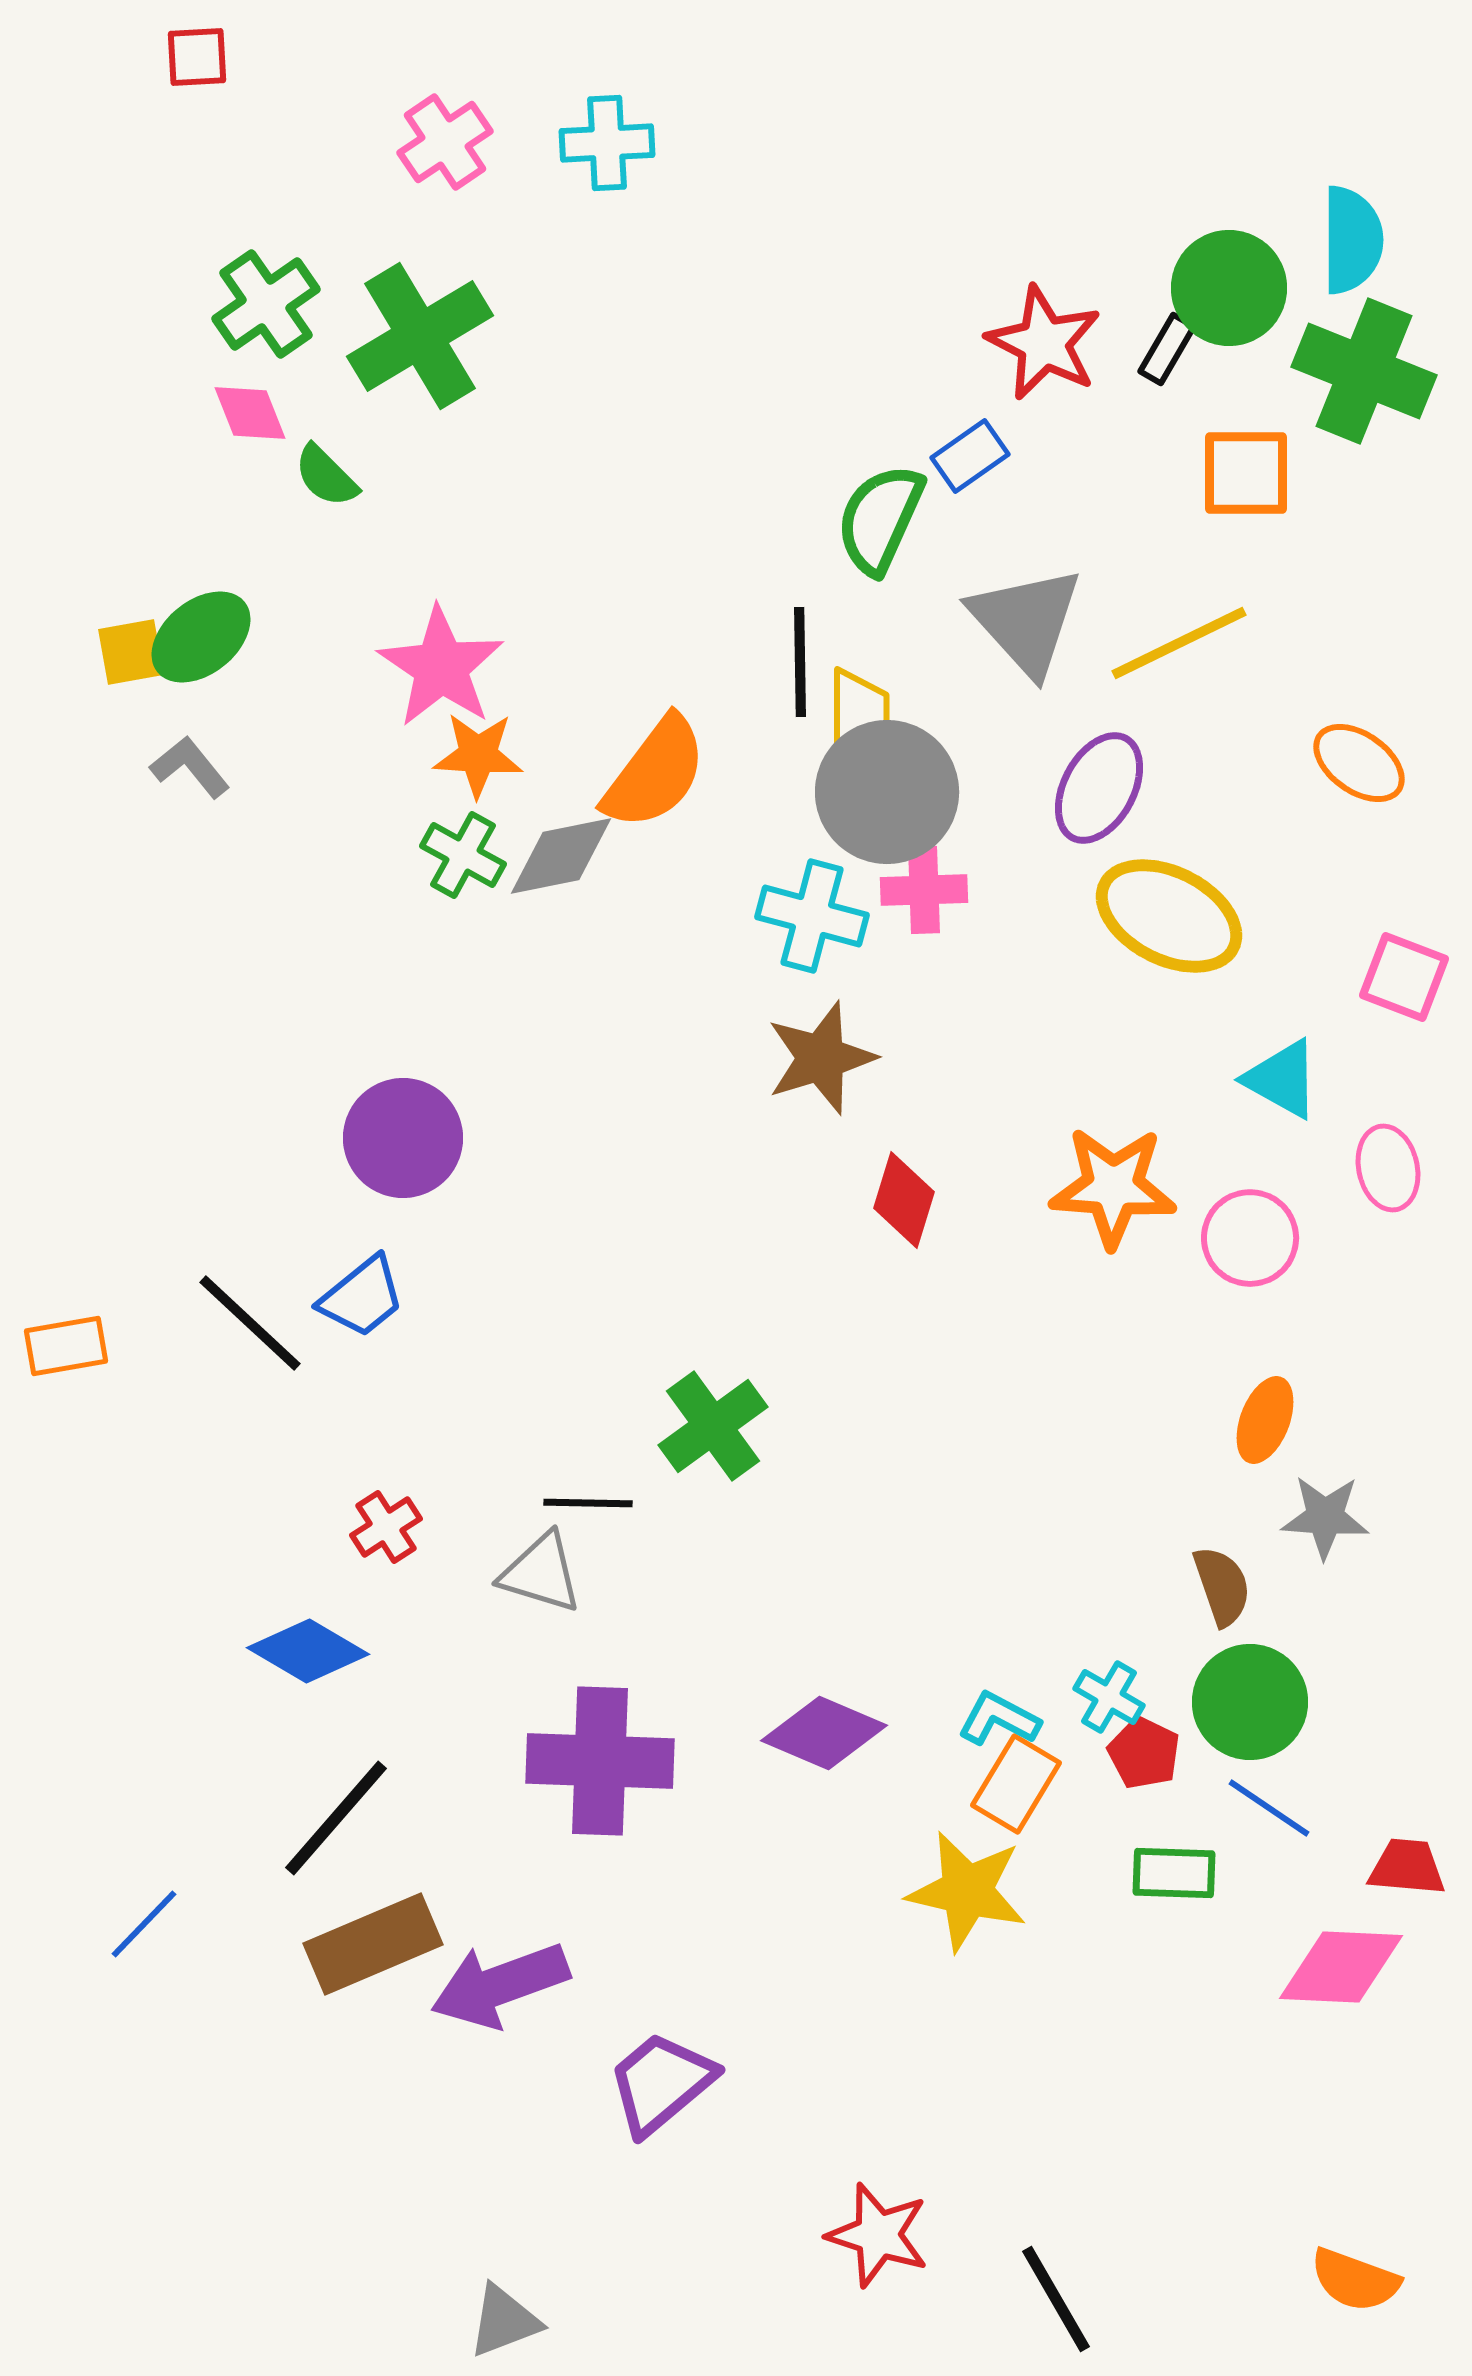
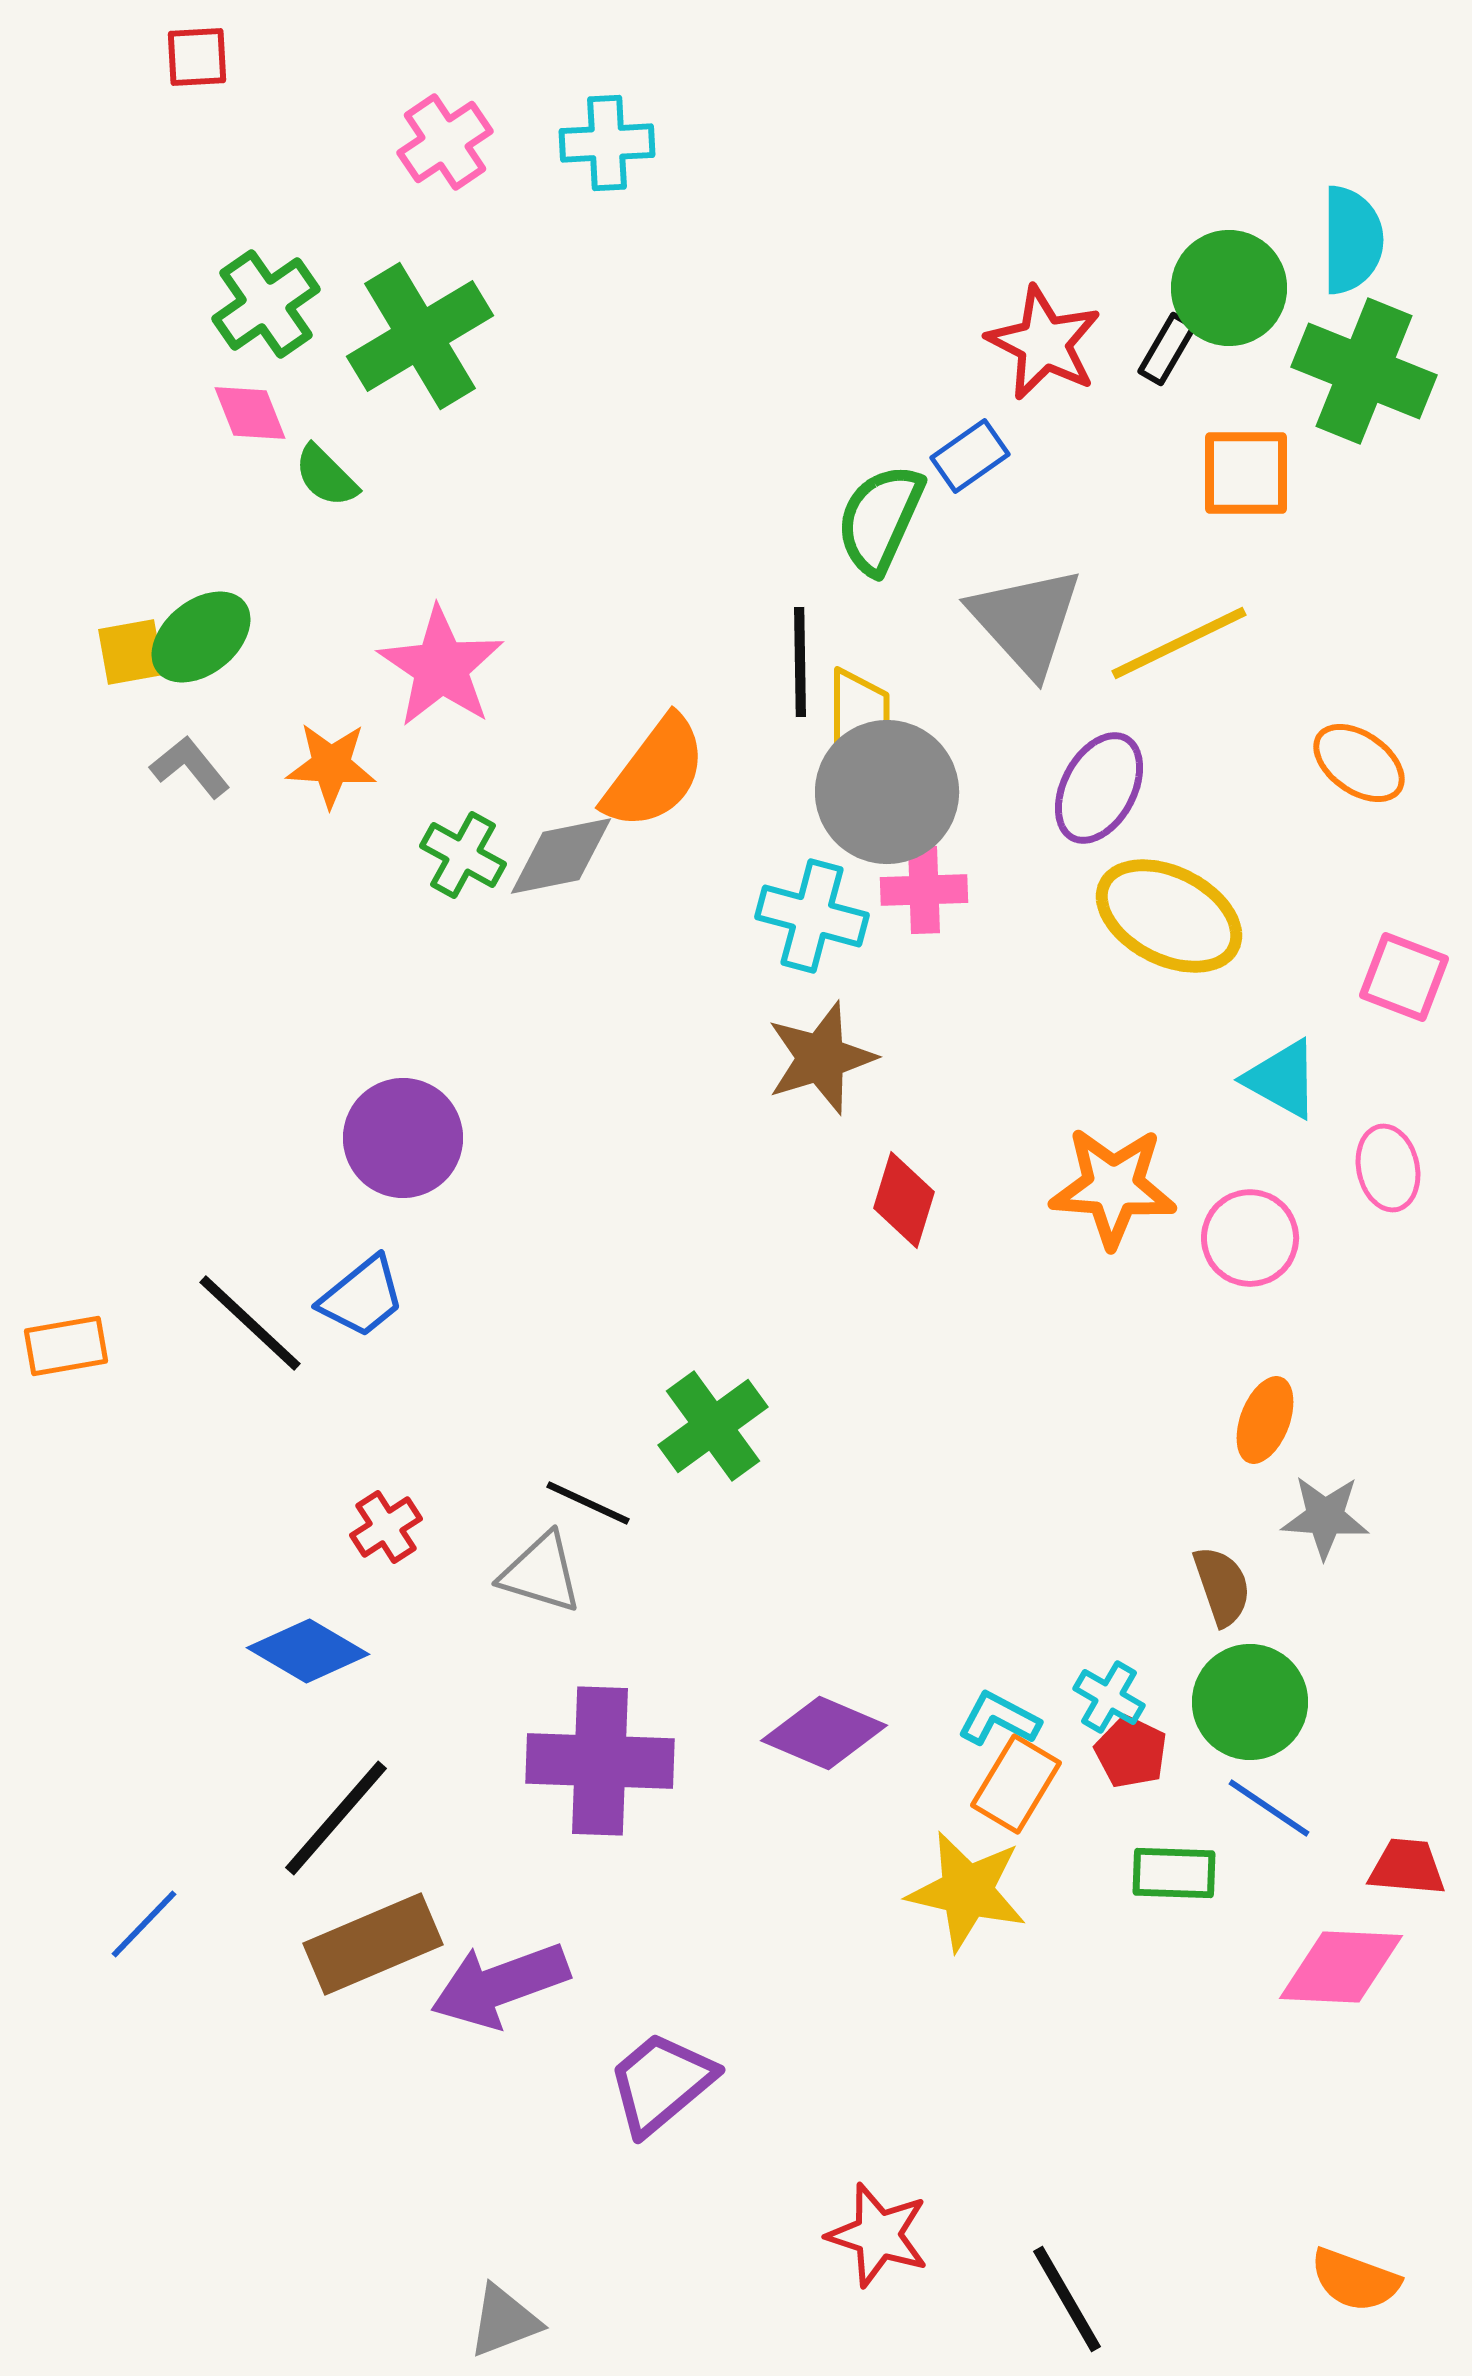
orange star at (478, 755): moved 147 px left, 10 px down
black line at (588, 1503): rotated 24 degrees clockwise
red pentagon at (1144, 1753): moved 13 px left, 1 px up
black line at (1056, 2299): moved 11 px right
